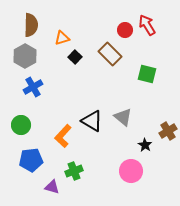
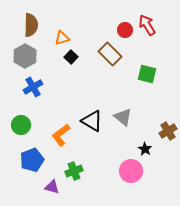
black square: moved 4 px left
orange L-shape: moved 2 px left, 1 px up; rotated 10 degrees clockwise
black star: moved 4 px down
blue pentagon: moved 1 px right; rotated 15 degrees counterclockwise
